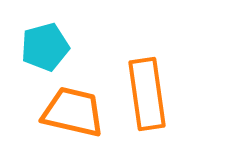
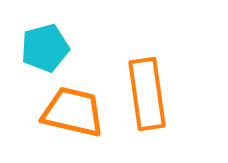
cyan pentagon: moved 1 px down
